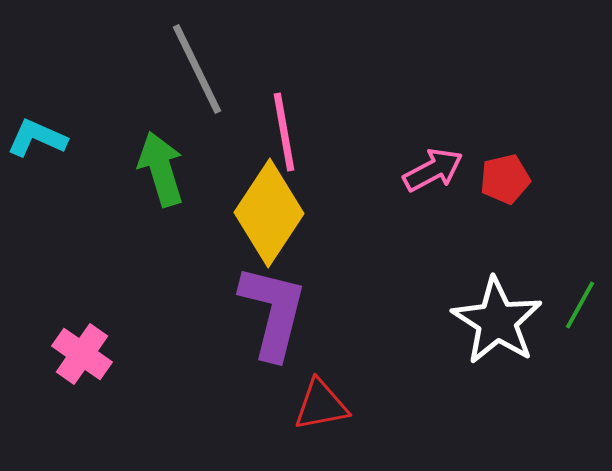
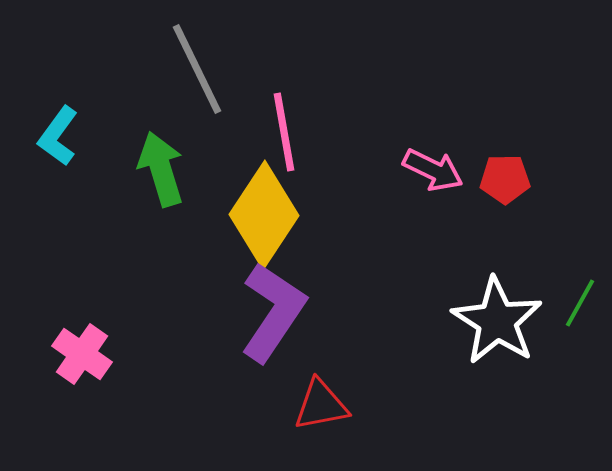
cyan L-shape: moved 21 px right, 2 px up; rotated 78 degrees counterclockwise
pink arrow: rotated 54 degrees clockwise
red pentagon: rotated 12 degrees clockwise
yellow diamond: moved 5 px left, 2 px down
green line: moved 2 px up
purple L-shape: rotated 20 degrees clockwise
